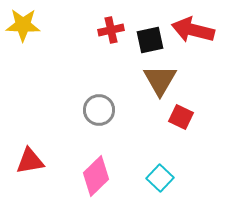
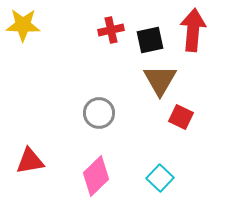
red arrow: rotated 81 degrees clockwise
gray circle: moved 3 px down
